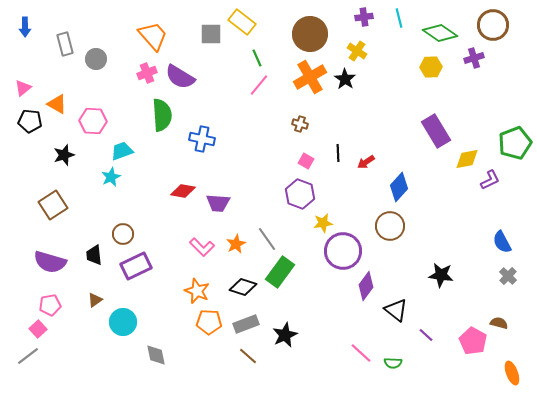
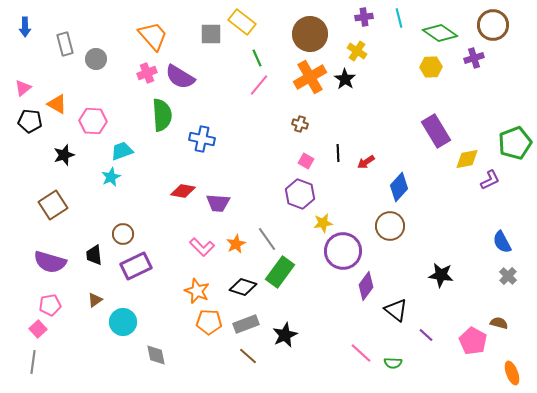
gray line at (28, 356): moved 5 px right, 6 px down; rotated 45 degrees counterclockwise
